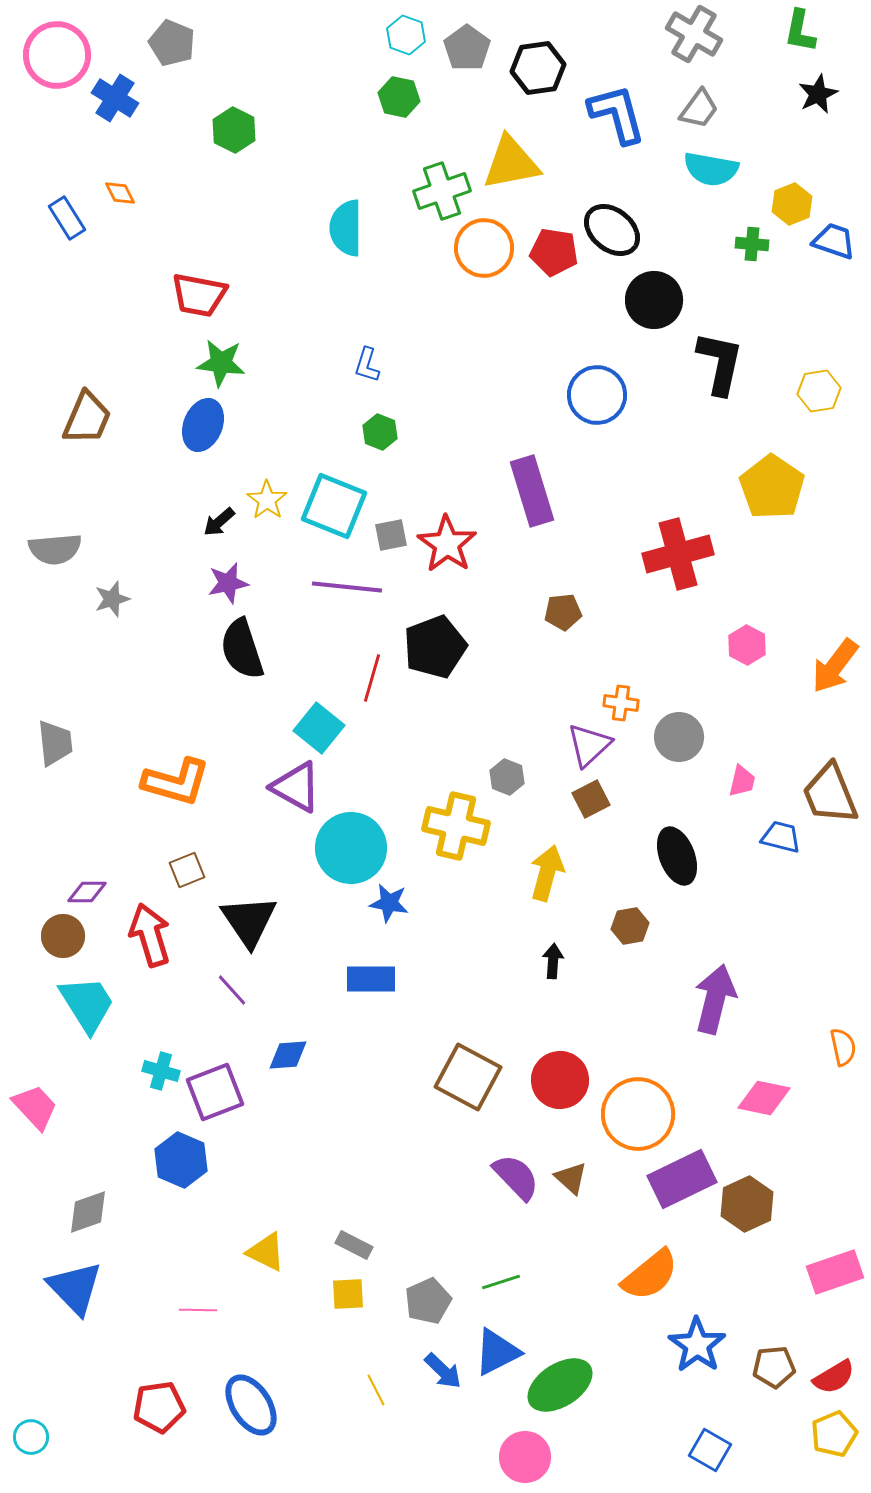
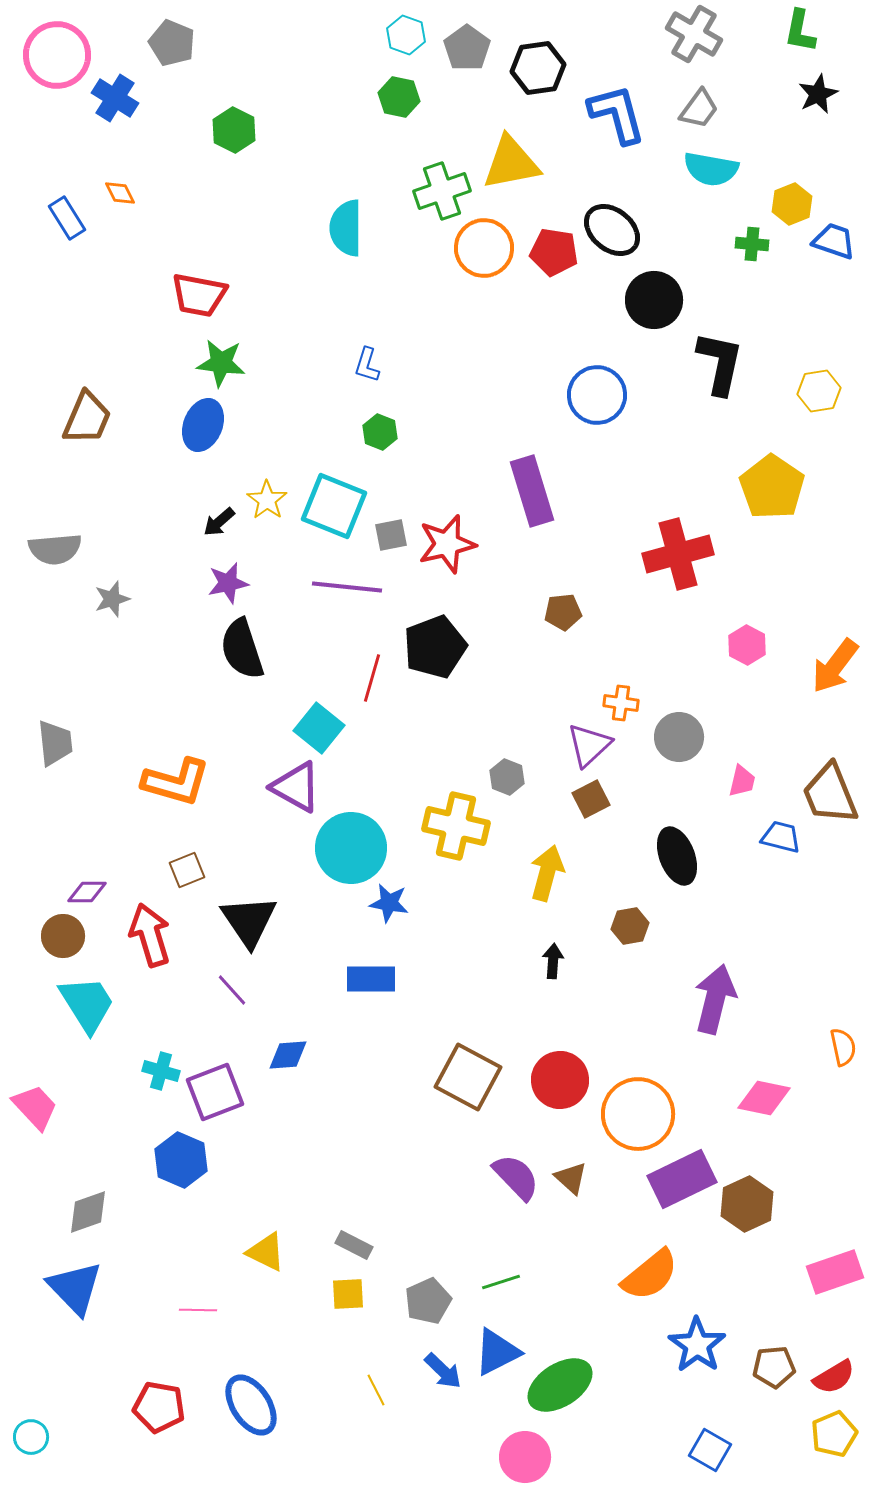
red star at (447, 544): rotated 24 degrees clockwise
red pentagon at (159, 1407): rotated 18 degrees clockwise
